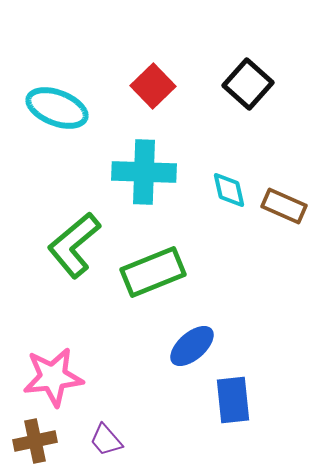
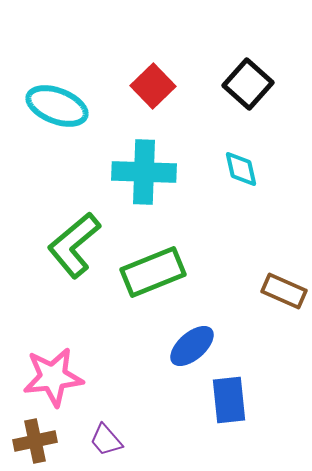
cyan ellipse: moved 2 px up
cyan diamond: moved 12 px right, 21 px up
brown rectangle: moved 85 px down
blue rectangle: moved 4 px left
